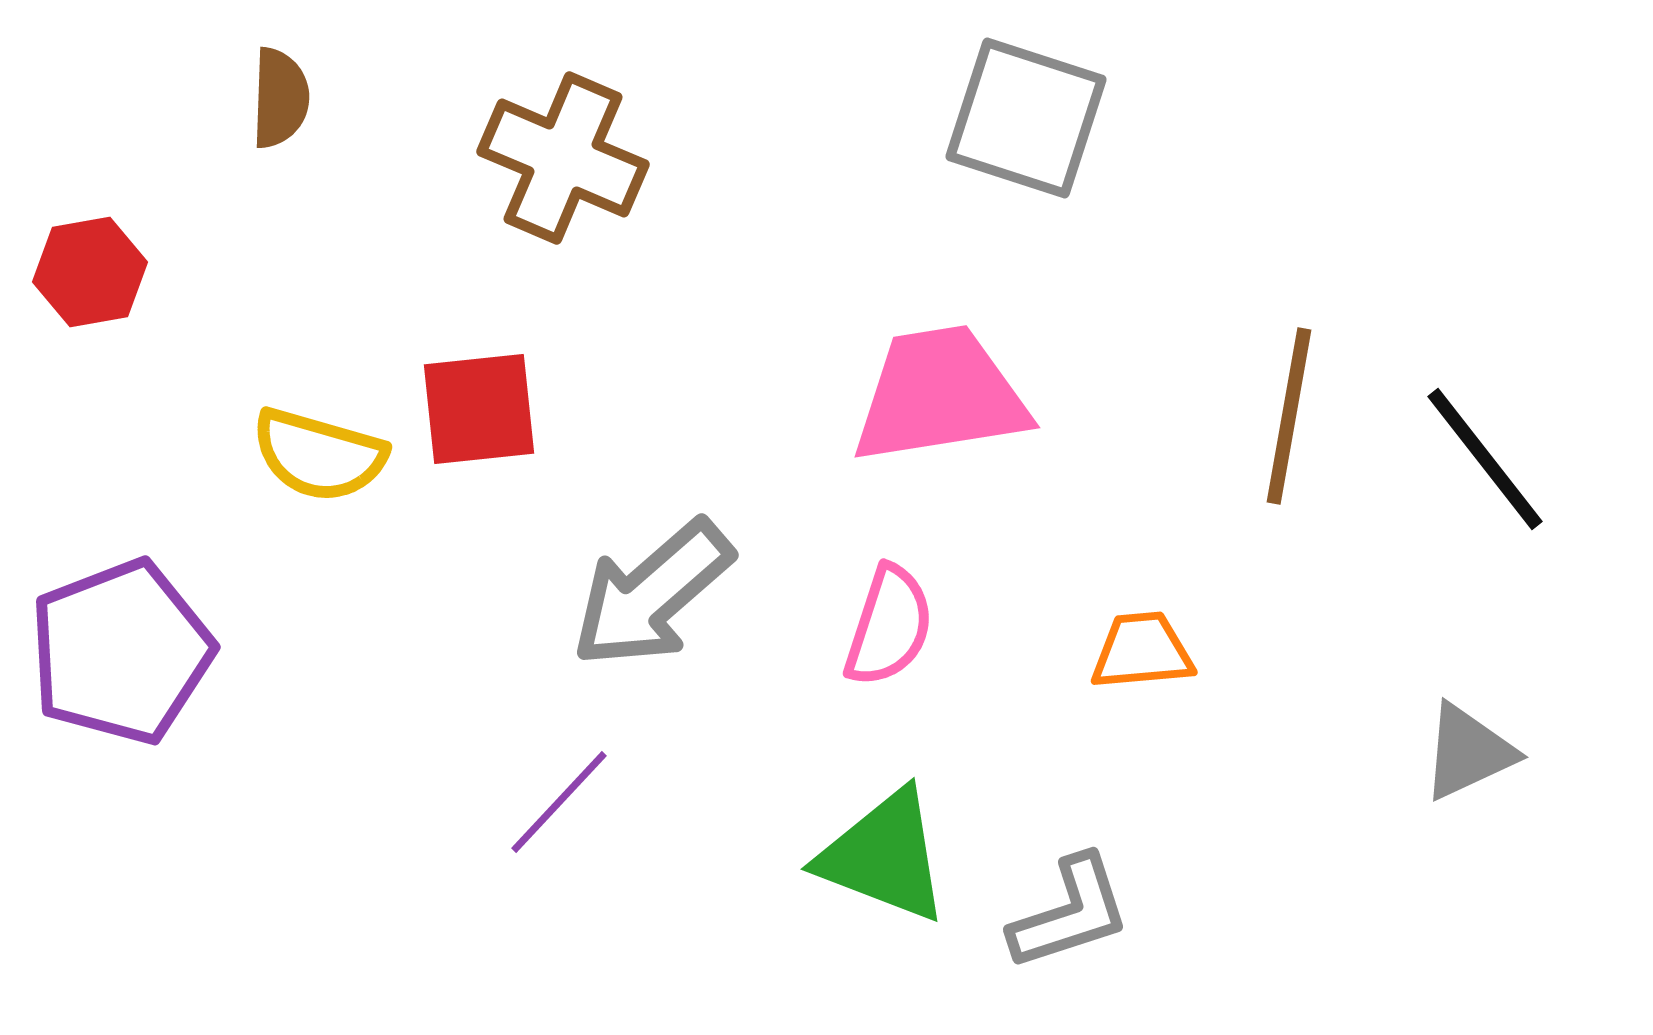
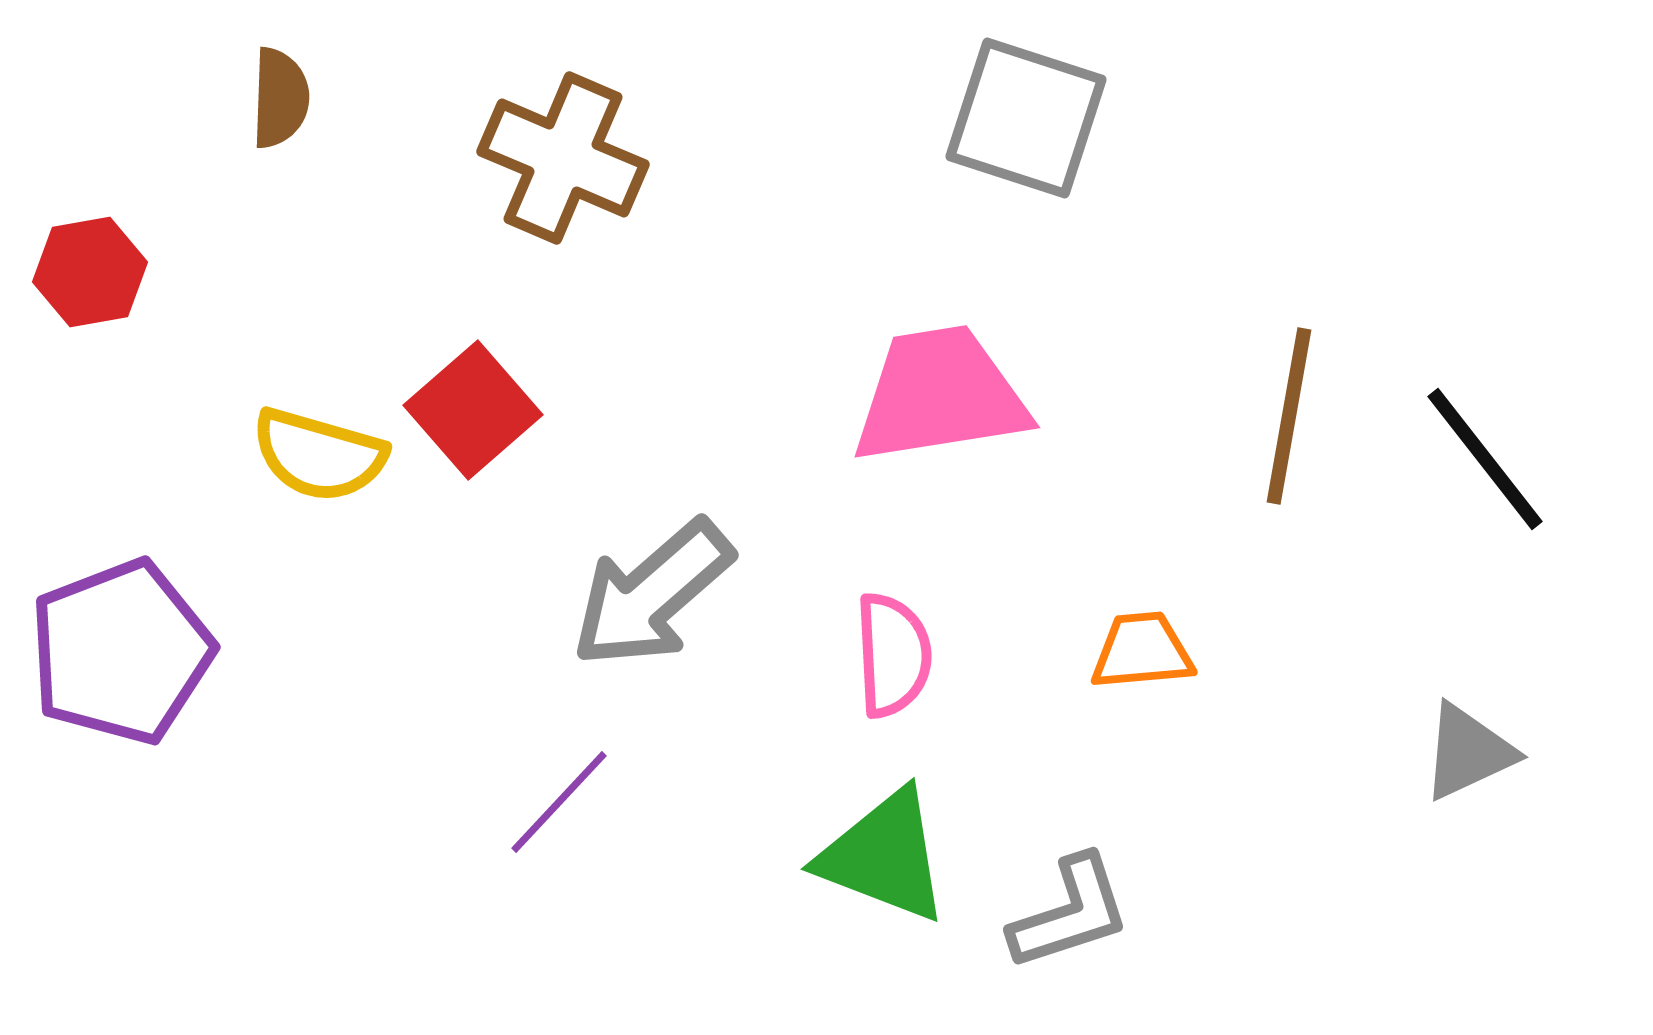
red square: moved 6 px left, 1 px down; rotated 35 degrees counterclockwise
pink semicircle: moved 4 px right, 29 px down; rotated 21 degrees counterclockwise
